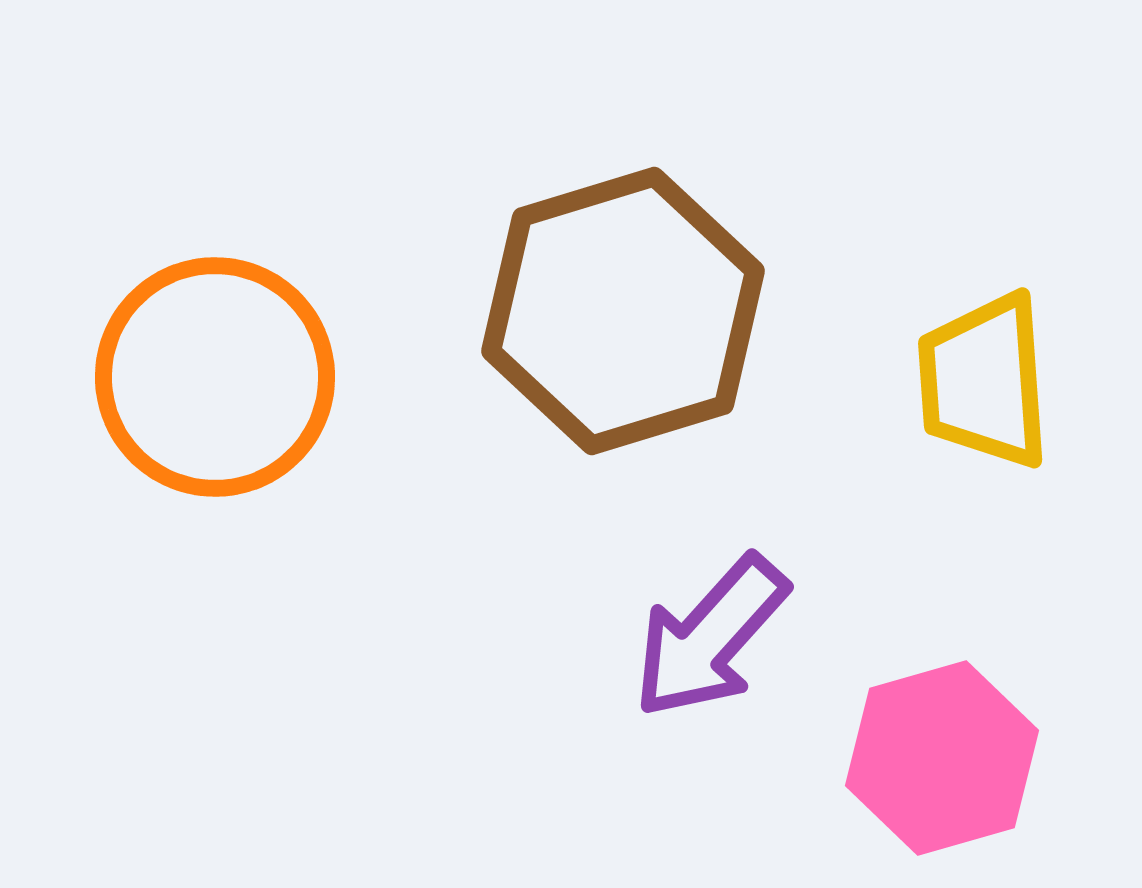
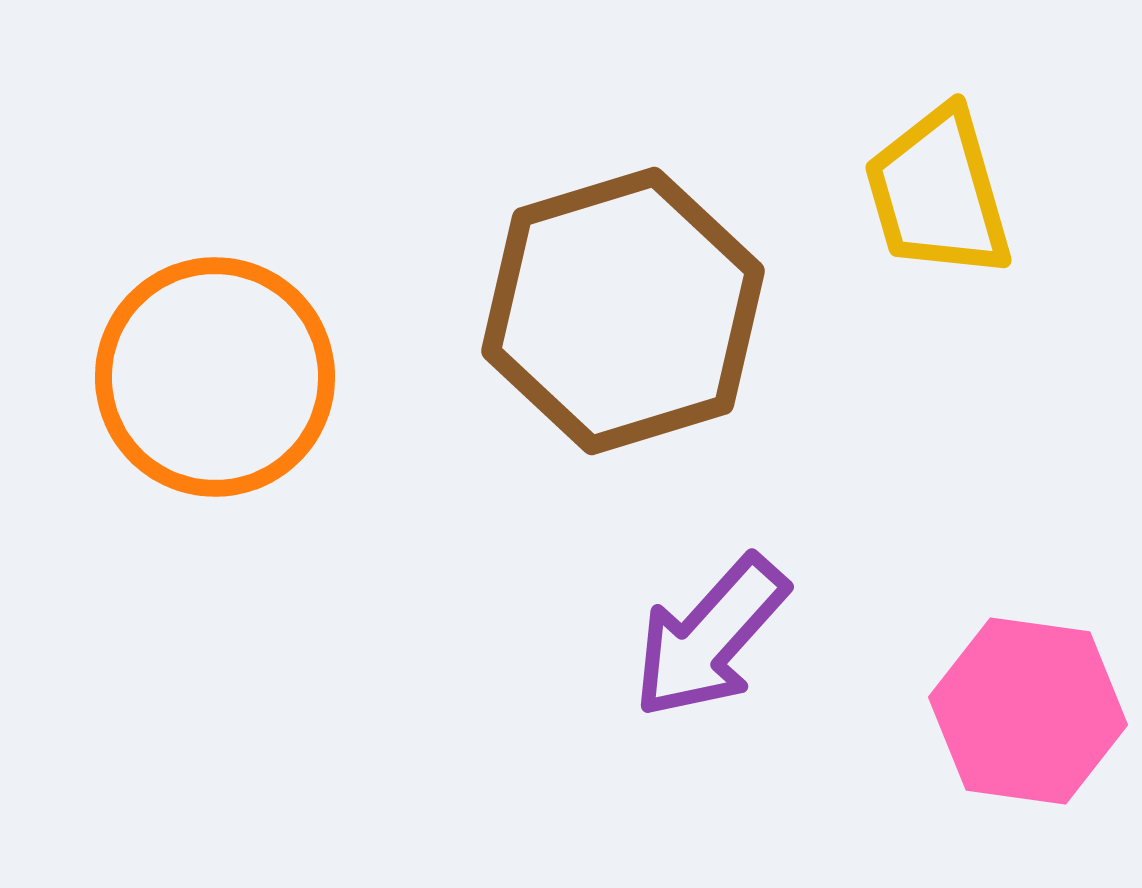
yellow trapezoid: moved 46 px left, 188 px up; rotated 12 degrees counterclockwise
pink hexagon: moved 86 px right, 47 px up; rotated 24 degrees clockwise
